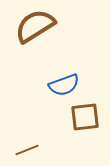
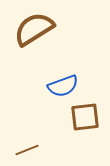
brown semicircle: moved 1 px left, 3 px down
blue semicircle: moved 1 px left, 1 px down
